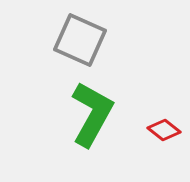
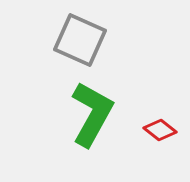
red diamond: moved 4 px left
